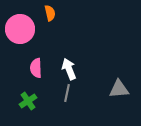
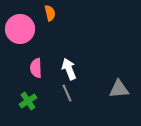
gray line: rotated 36 degrees counterclockwise
